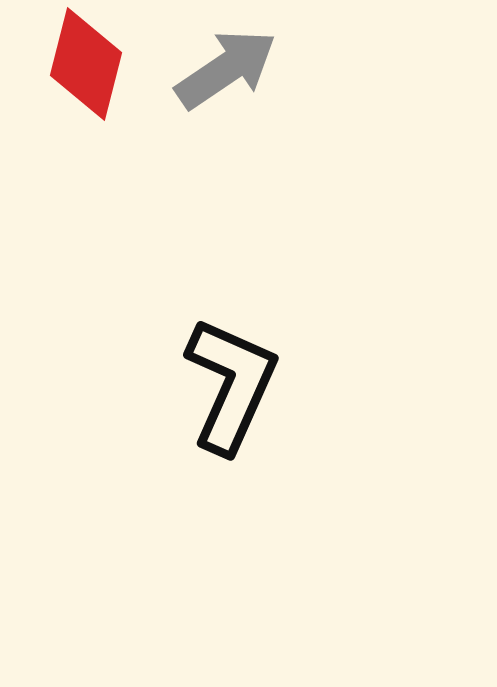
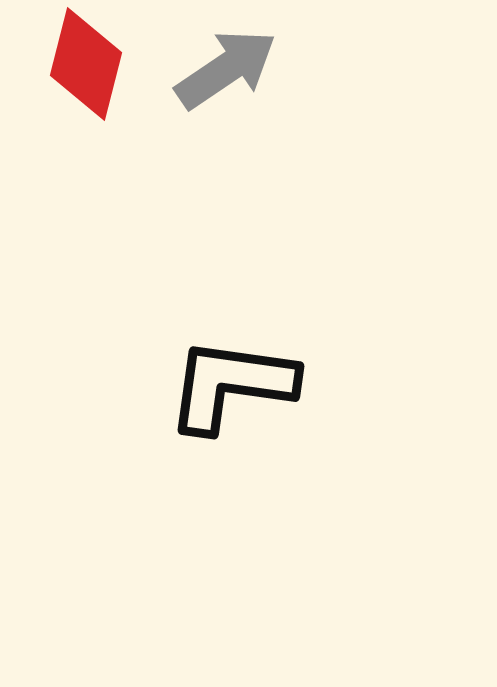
black L-shape: rotated 106 degrees counterclockwise
